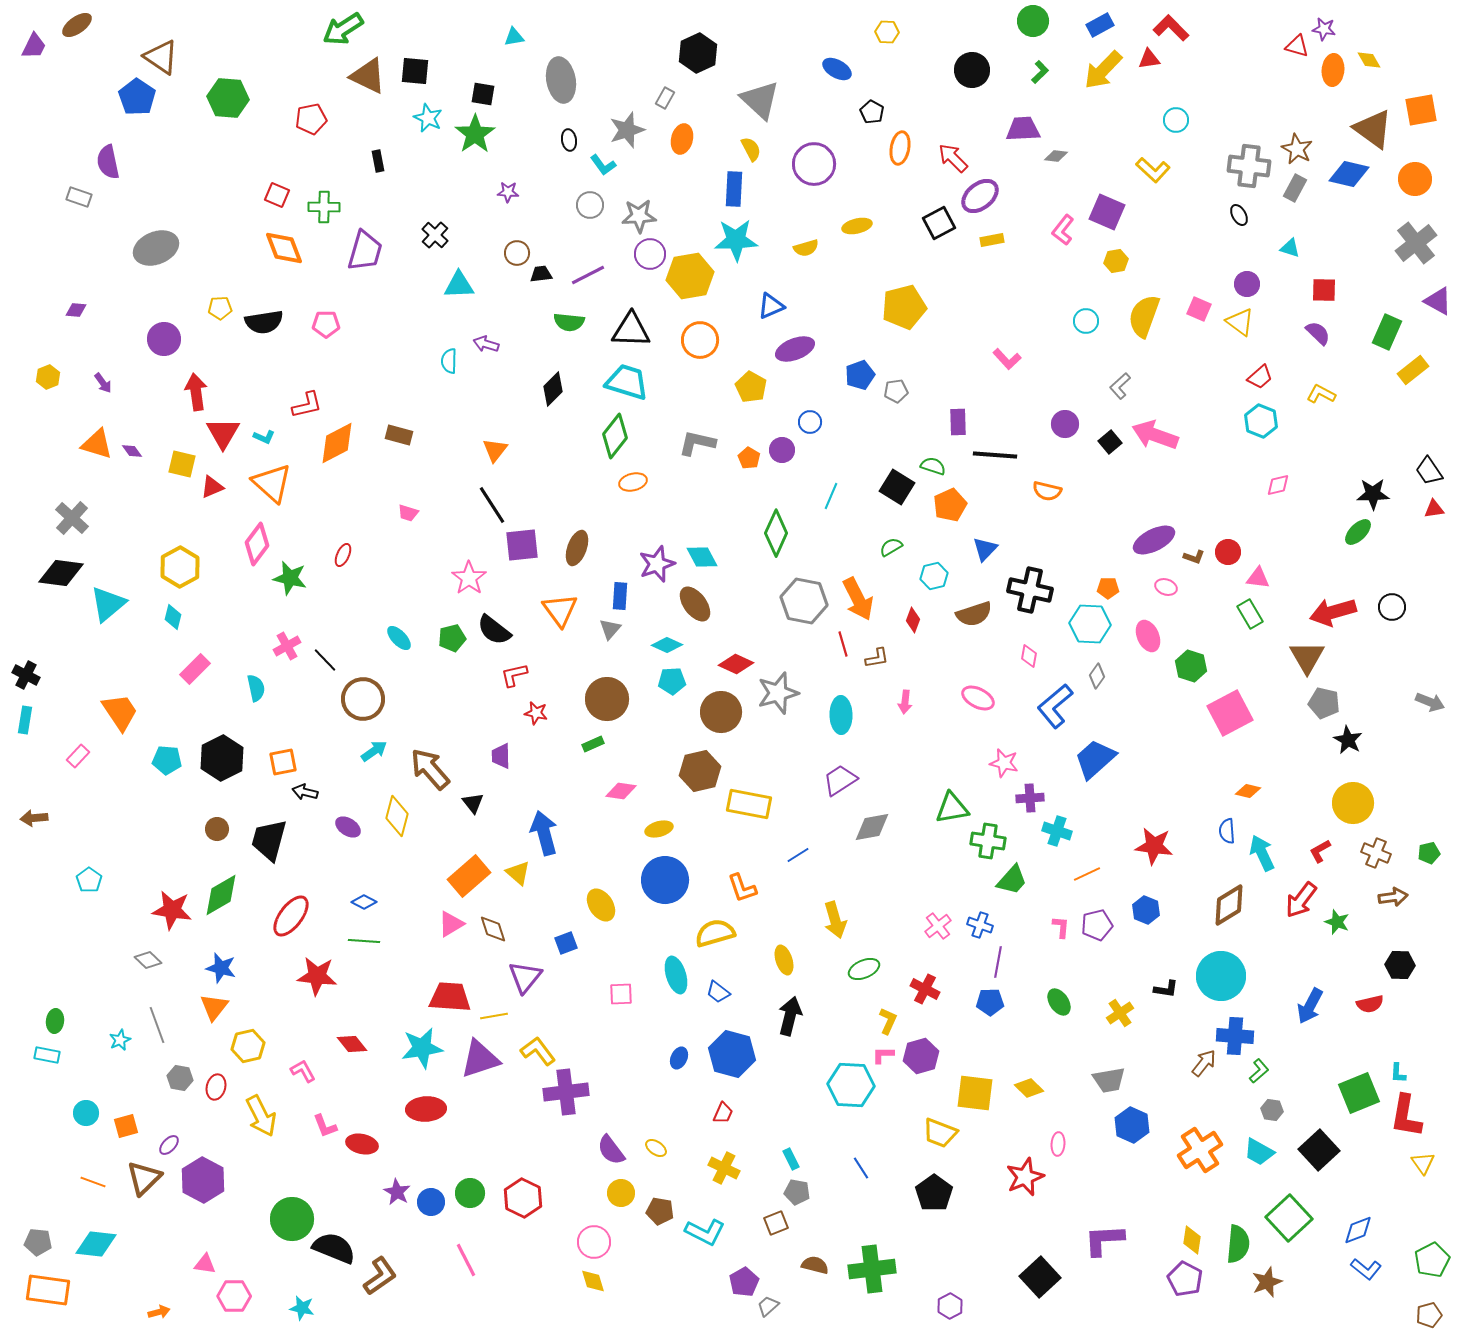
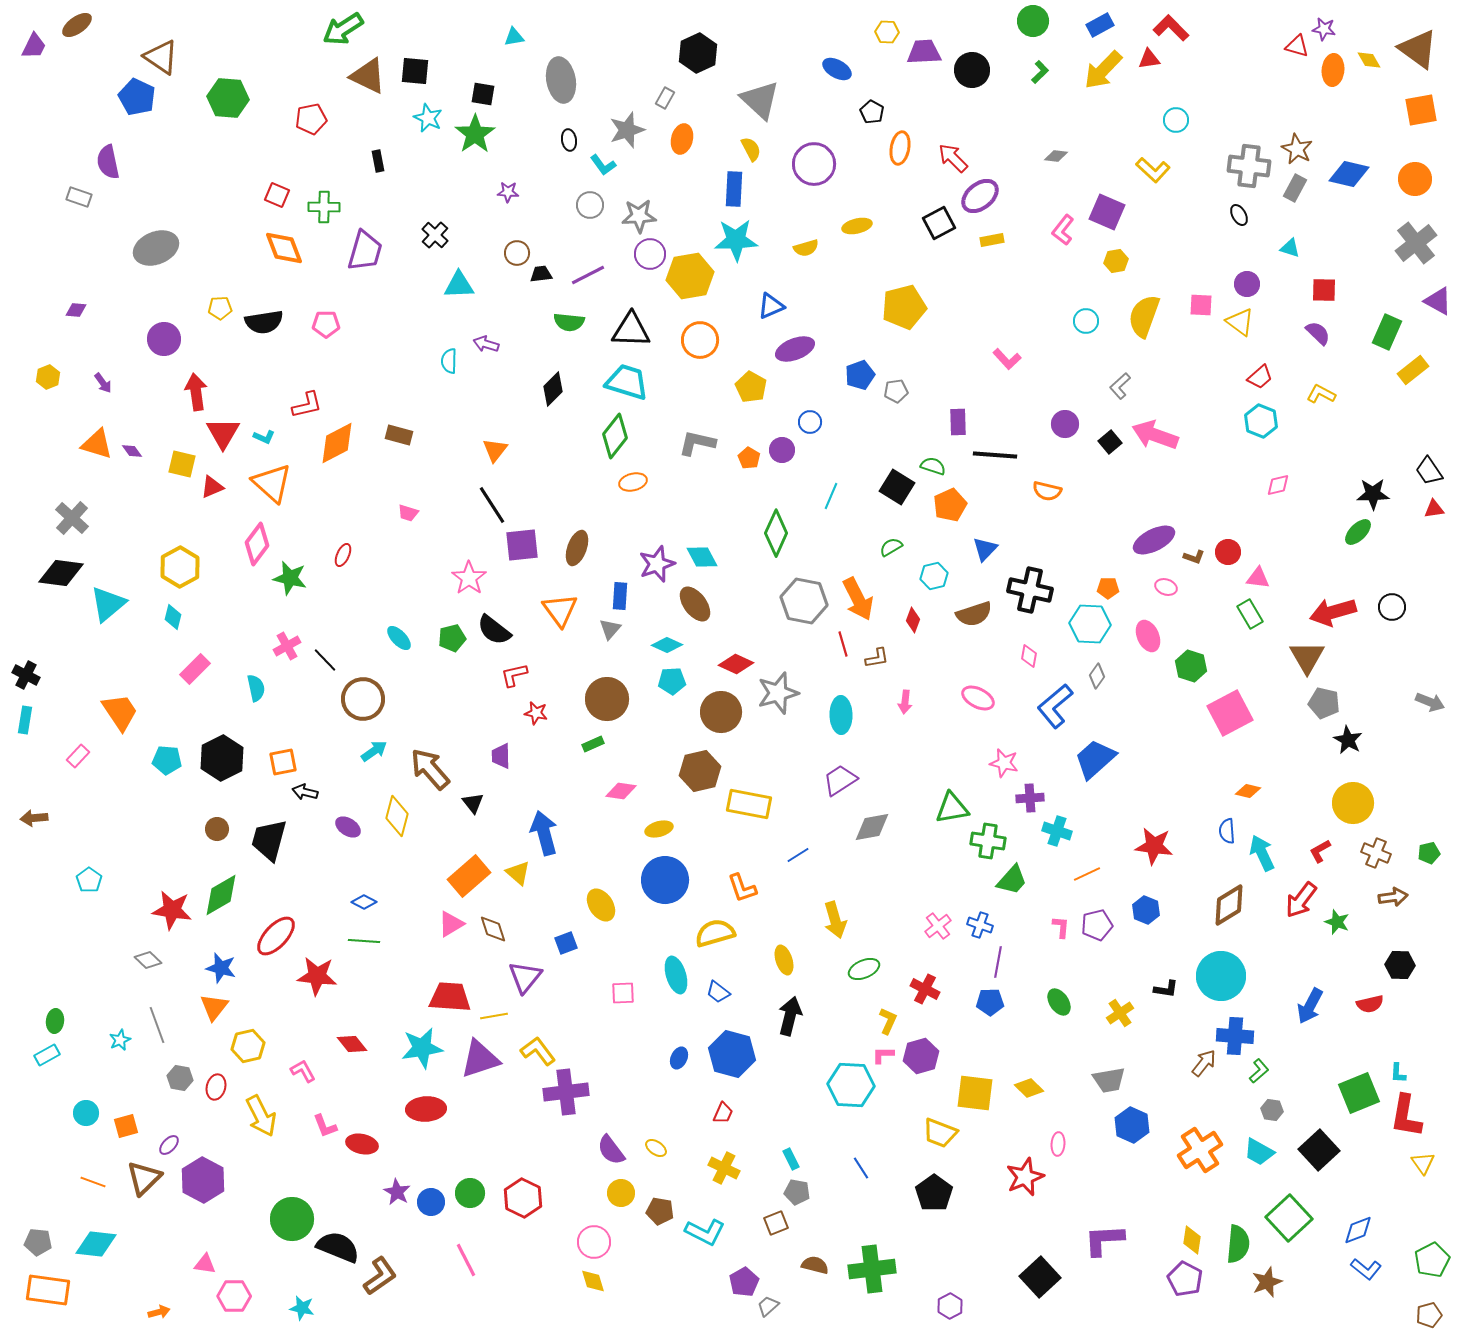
blue pentagon at (137, 97): rotated 9 degrees counterclockwise
purple trapezoid at (1023, 129): moved 99 px left, 77 px up
brown triangle at (1373, 129): moved 45 px right, 80 px up
pink square at (1199, 309): moved 2 px right, 4 px up; rotated 20 degrees counterclockwise
red ellipse at (291, 916): moved 15 px left, 20 px down; rotated 6 degrees clockwise
pink square at (621, 994): moved 2 px right, 1 px up
cyan rectangle at (47, 1055): rotated 40 degrees counterclockwise
black semicircle at (334, 1248): moved 4 px right, 1 px up
